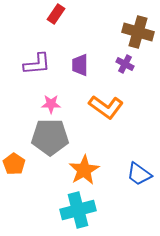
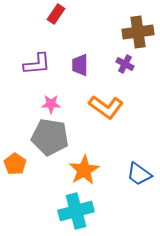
brown cross: rotated 24 degrees counterclockwise
gray pentagon: rotated 9 degrees clockwise
orange pentagon: moved 1 px right
cyan cross: moved 2 px left, 1 px down
